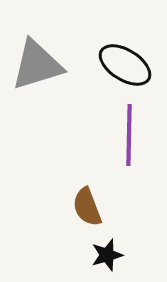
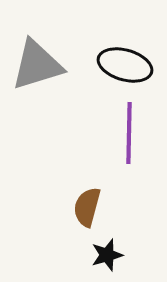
black ellipse: rotated 16 degrees counterclockwise
purple line: moved 2 px up
brown semicircle: rotated 36 degrees clockwise
